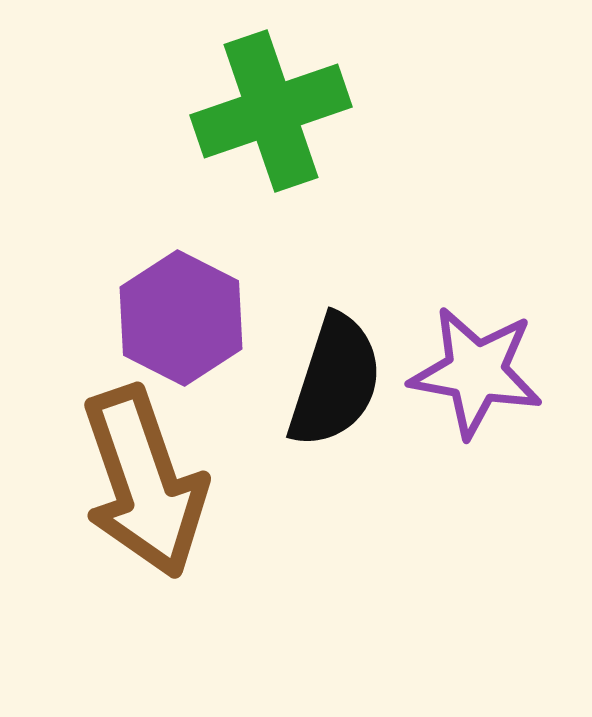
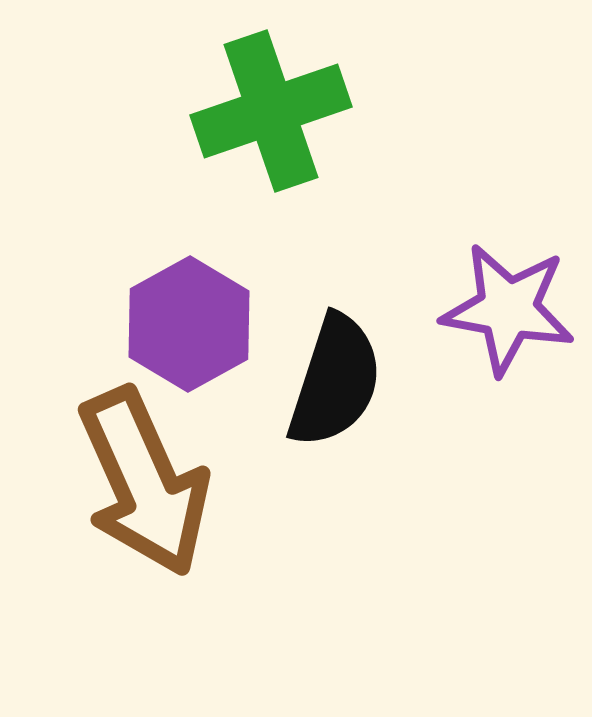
purple hexagon: moved 8 px right, 6 px down; rotated 4 degrees clockwise
purple star: moved 32 px right, 63 px up
brown arrow: rotated 5 degrees counterclockwise
